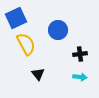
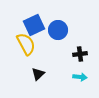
blue square: moved 18 px right, 7 px down
black triangle: rotated 24 degrees clockwise
